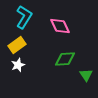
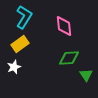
pink diamond: moved 4 px right; rotated 20 degrees clockwise
yellow rectangle: moved 3 px right, 1 px up
green diamond: moved 4 px right, 1 px up
white star: moved 4 px left, 2 px down
